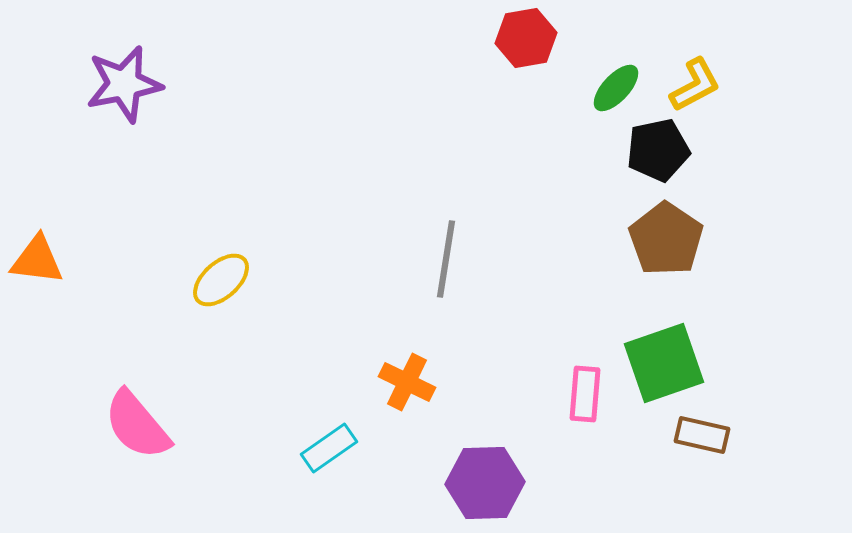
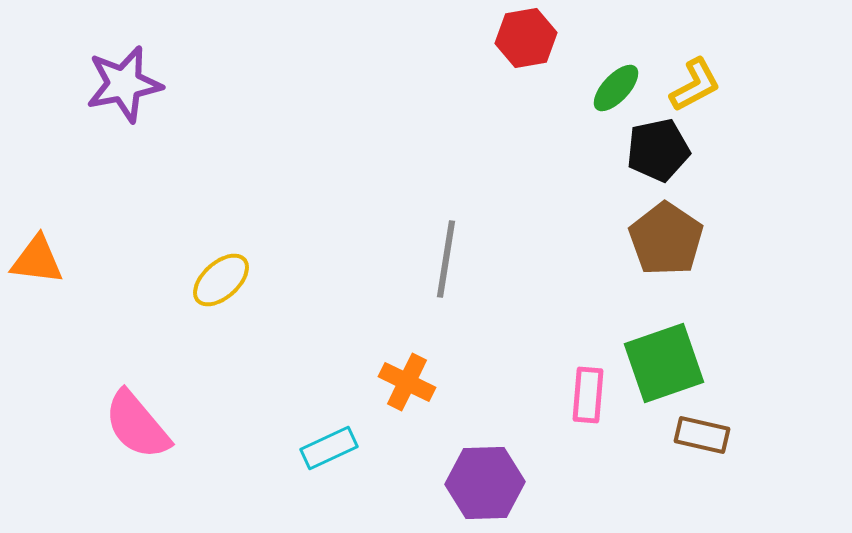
pink rectangle: moved 3 px right, 1 px down
cyan rectangle: rotated 10 degrees clockwise
